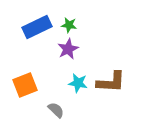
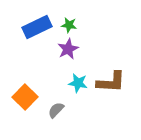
orange square: moved 12 px down; rotated 25 degrees counterclockwise
gray semicircle: rotated 90 degrees counterclockwise
